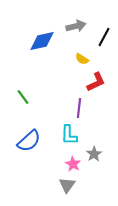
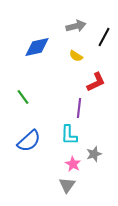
blue diamond: moved 5 px left, 6 px down
yellow semicircle: moved 6 px left, 3 px up
gray star: rotated 14 degrees clockwise
